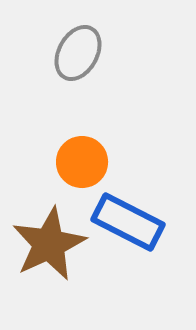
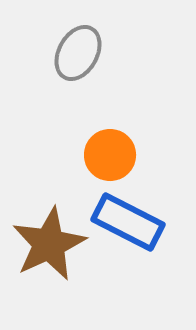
orange circle: moved 28 px right, 7 px up
